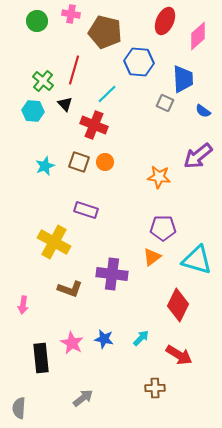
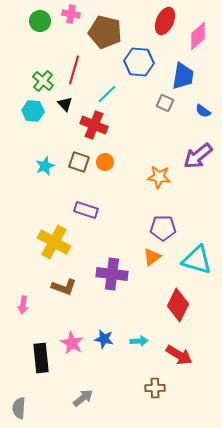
green circle: moved 3 px right
blue trapezoid: moved 3 px up; rotated 12 degrees clockwise
brown L-shape: moved 6 px left, 2 px up
cyan arrow: moved 2 px left, 3 px down; rotated 42 degrees clockwise
